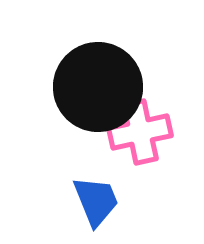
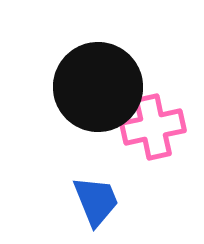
pink cross: moved 13 px right, 5 px up
